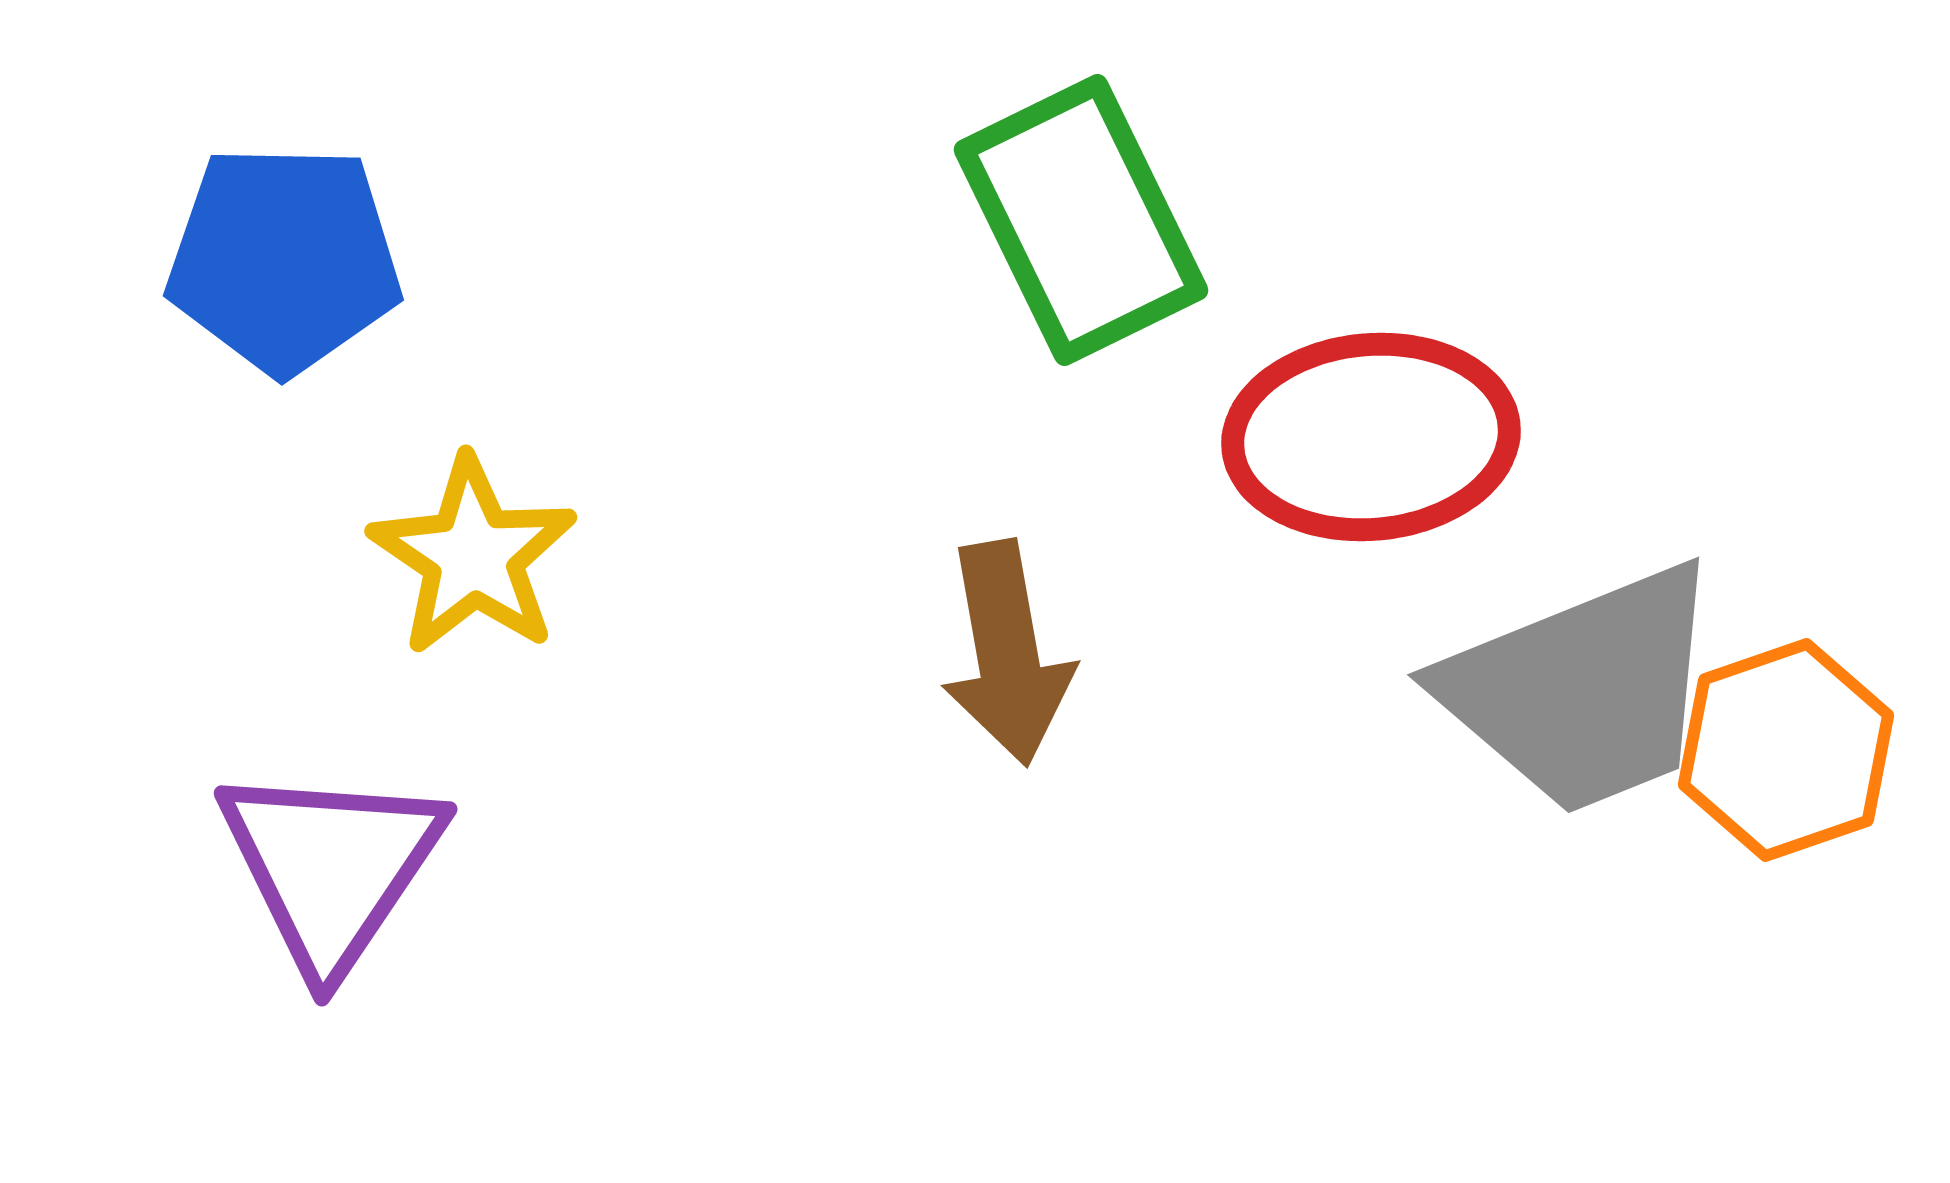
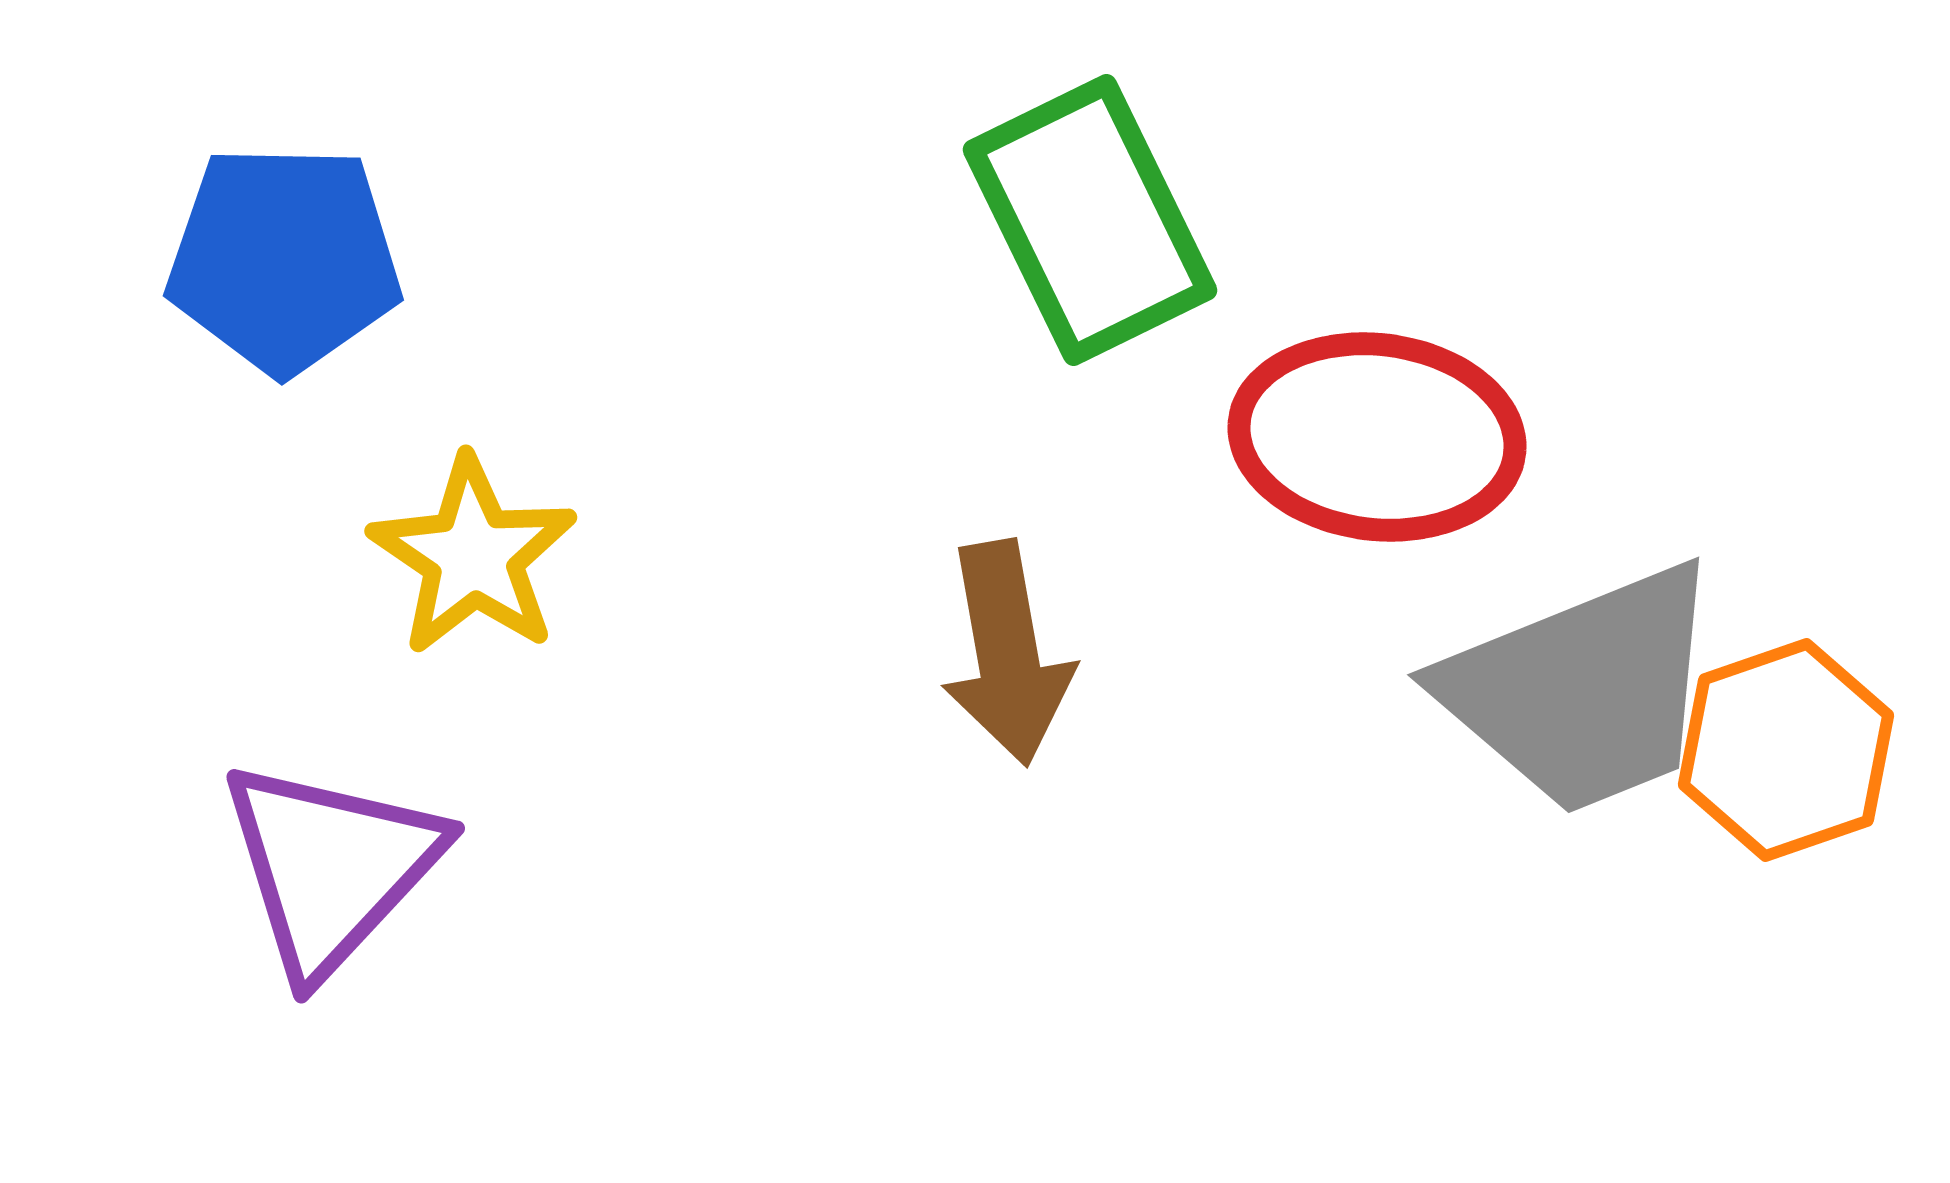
green rectangle: moved 9 px right
red ellipse: moved 6 px right; rotated 12 degrees clockwise
purple triangle: rotated 9 degrees clockwise
